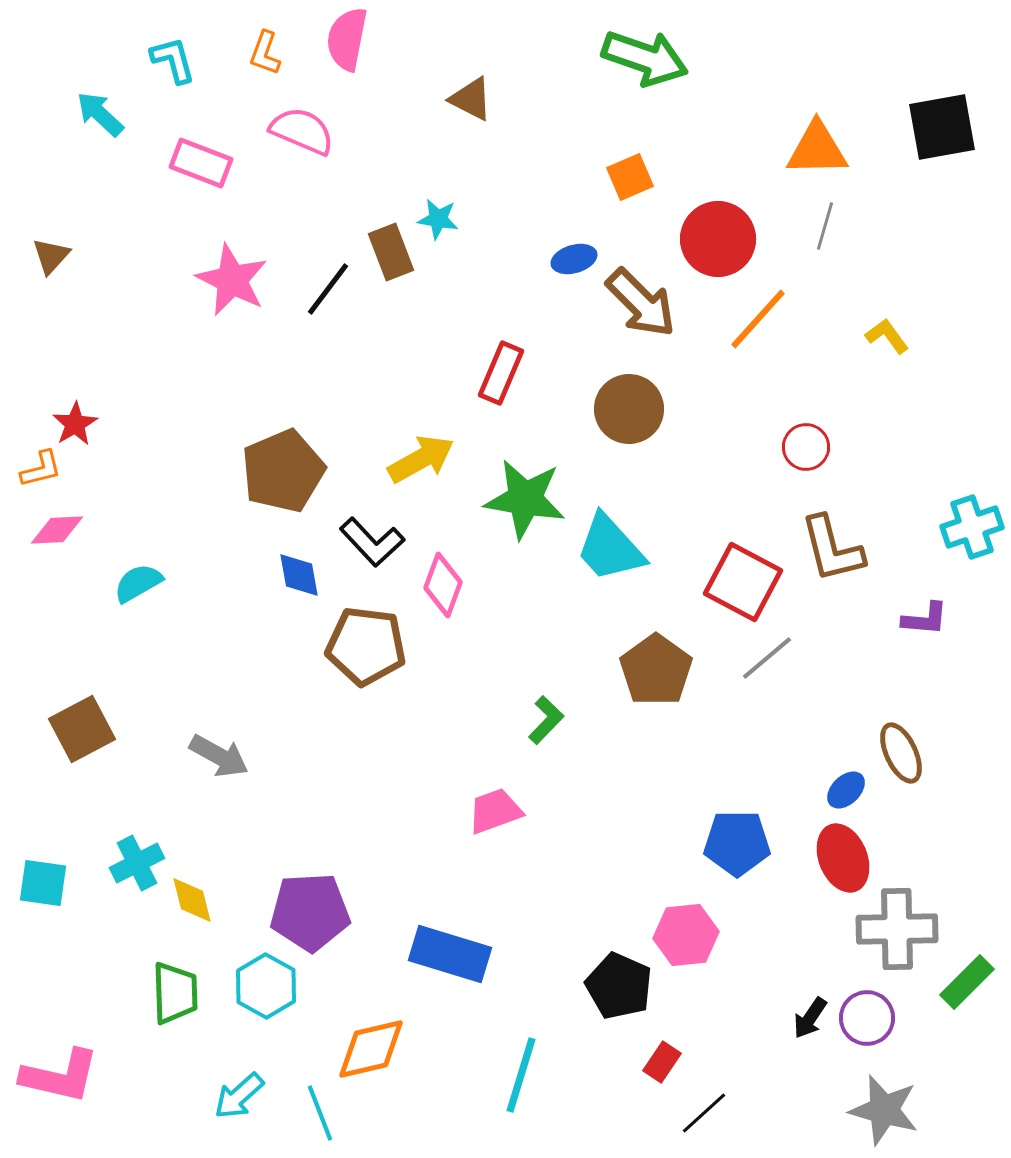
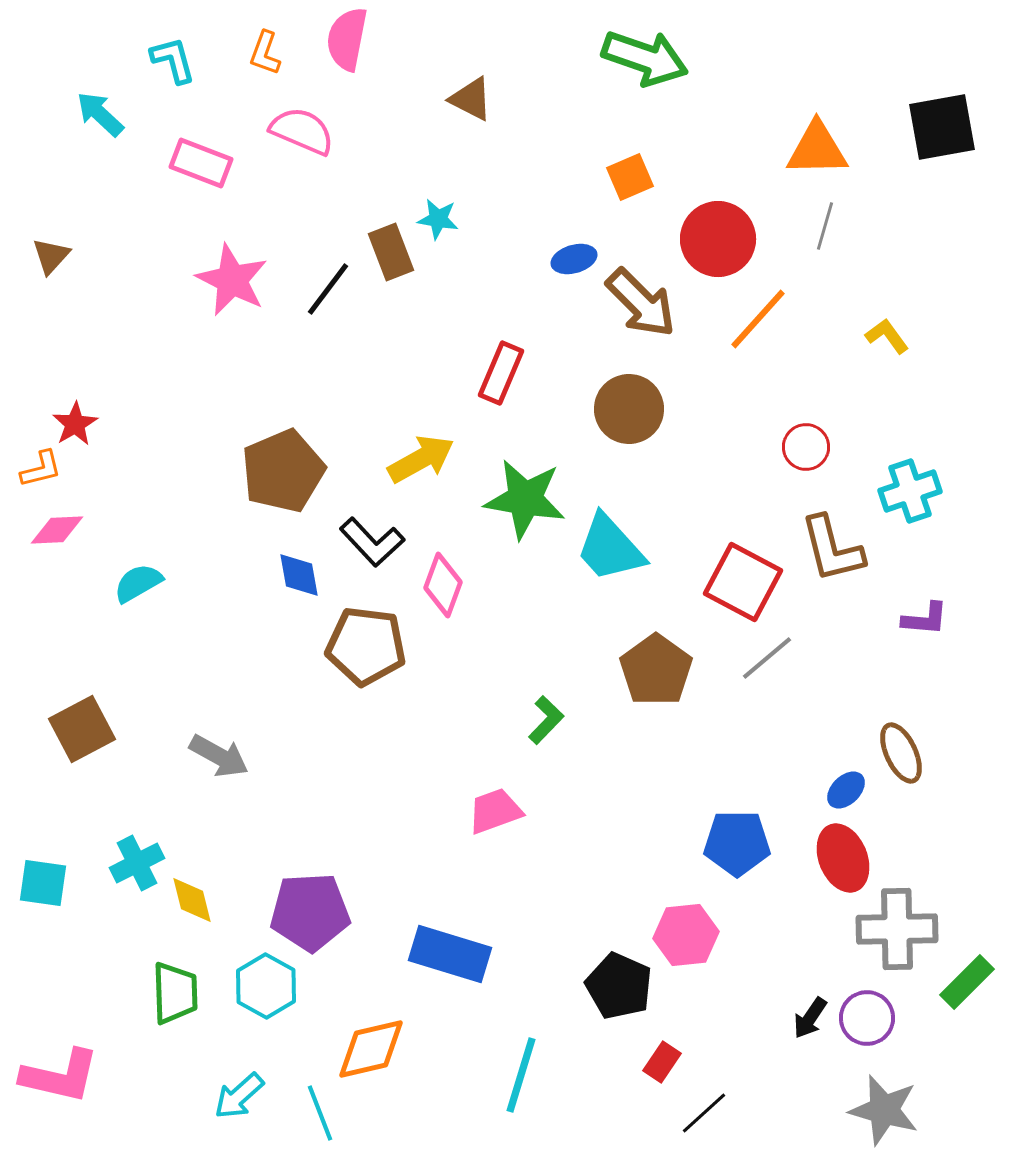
cyan cross at (972, 527): moved 62 px left, 36 px up
